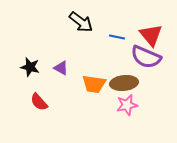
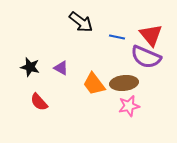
orange trapezoid: rotated 45 degrees clockwise
pink star: moved 2 px right, 1 px down
